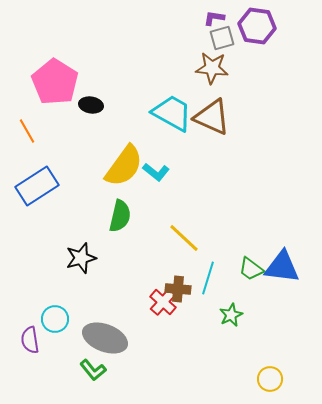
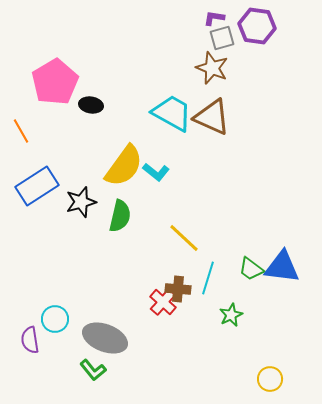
brown star: rotated 16 degrees clockwise
pink pentagon: rotated 9 degrees clockwise
orange line: moved 6 px left
black star: moved 56 px up
